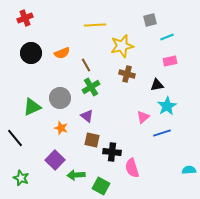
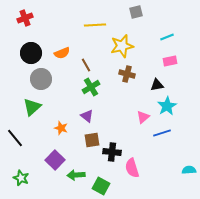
gray square: moved 14 px left, 8 px up
gray circle: moved 19 px left, 19 px up
green triangle: rotated 18 degrees counterclockwise
brown square: rotated 21 degrees counterclockwise
